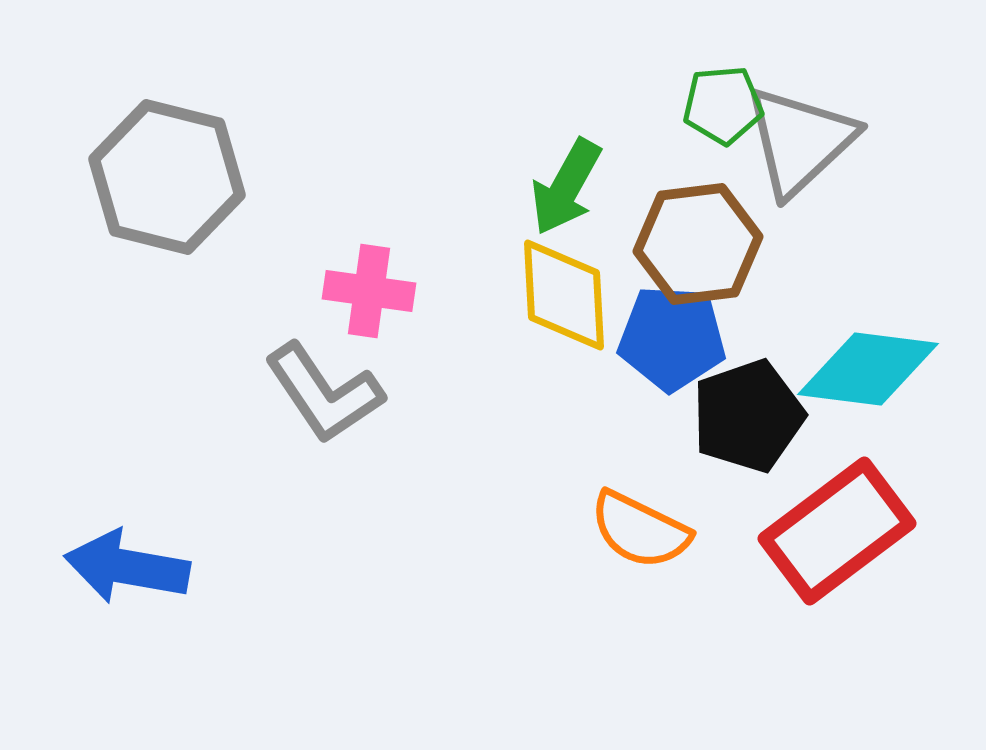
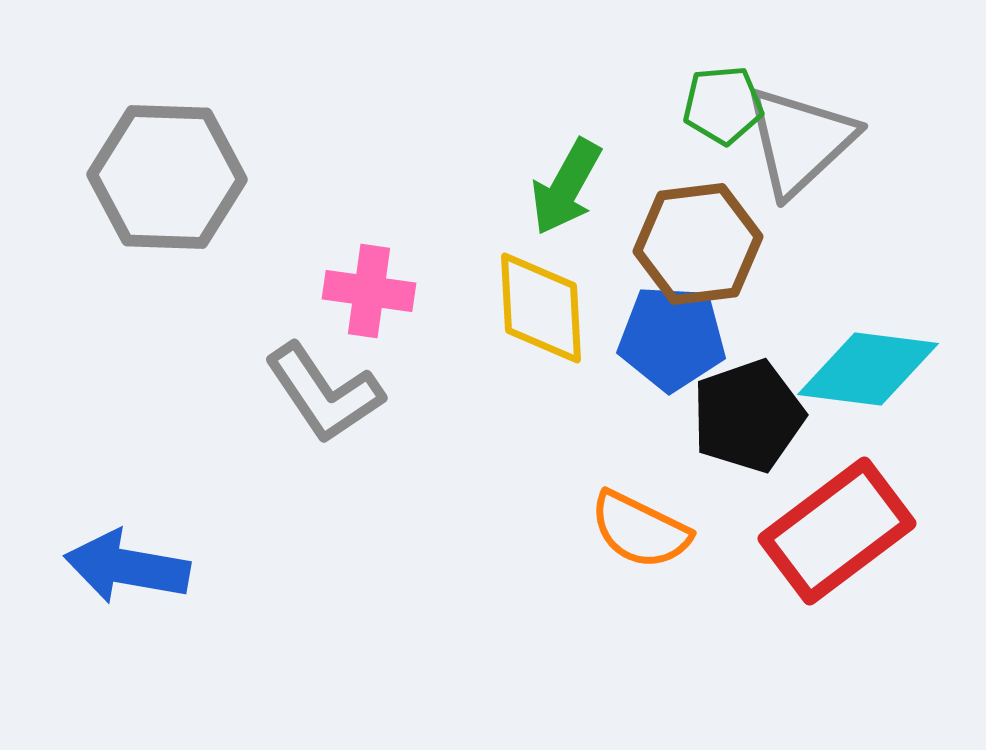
gray hexagon: rotated 12 degrees counterclockwise
yellow diamond: moved 23 px left, 13 px down
